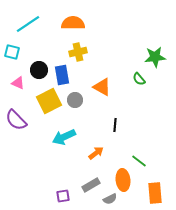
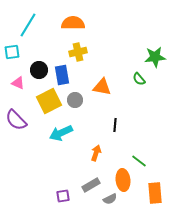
cyan line: moved 1 px down; rotated 25 degrees counterclockwise
cyan square: rotated 21 degrees counterclockwise
orange triangle: rotated 18 degrees counterclockwise
cyan arrow: moved 3 px left, 4 px up
orange arrow: rotated 35 degrees counterclockwise
